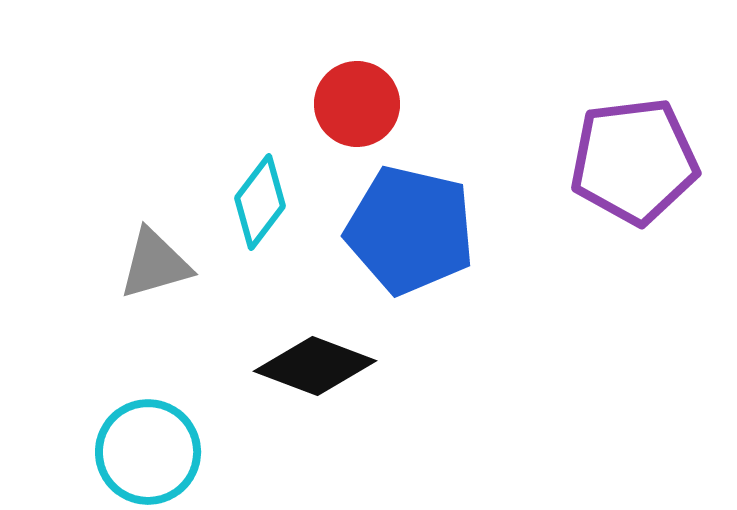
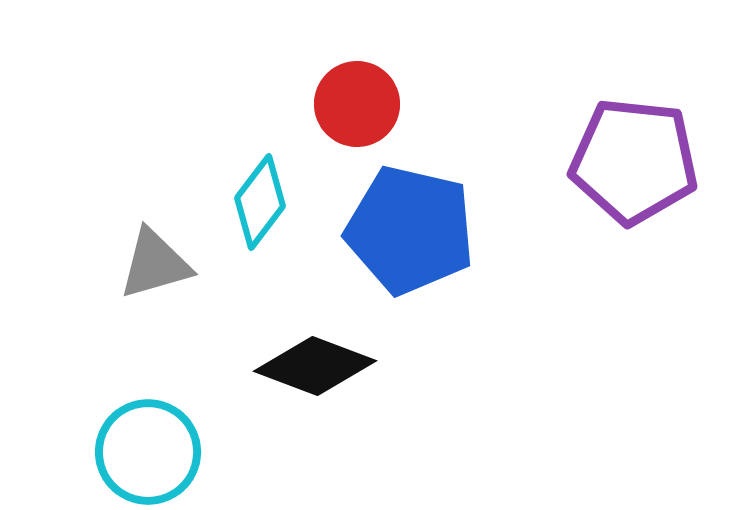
purple pentagon: rotated 13 degrees clockwise
